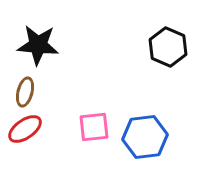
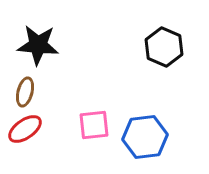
black hexagon: moved 4 px left
pink square: moved 2 px up
